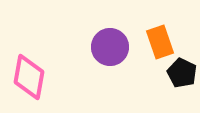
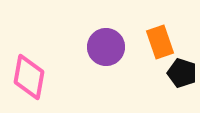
purple circle: moved 4 px left
black pentagon: rotated 8 degrees counterclockwise
